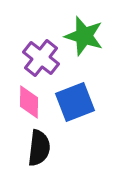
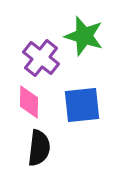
blue square: moved 7 px right, 3 px down; rotated 15 degrees clockwise
